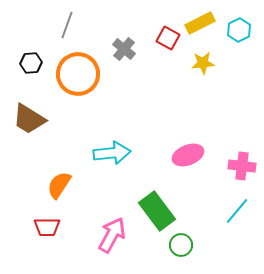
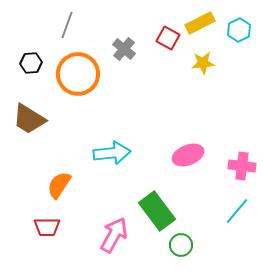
pink arrow: moved 2 px right
